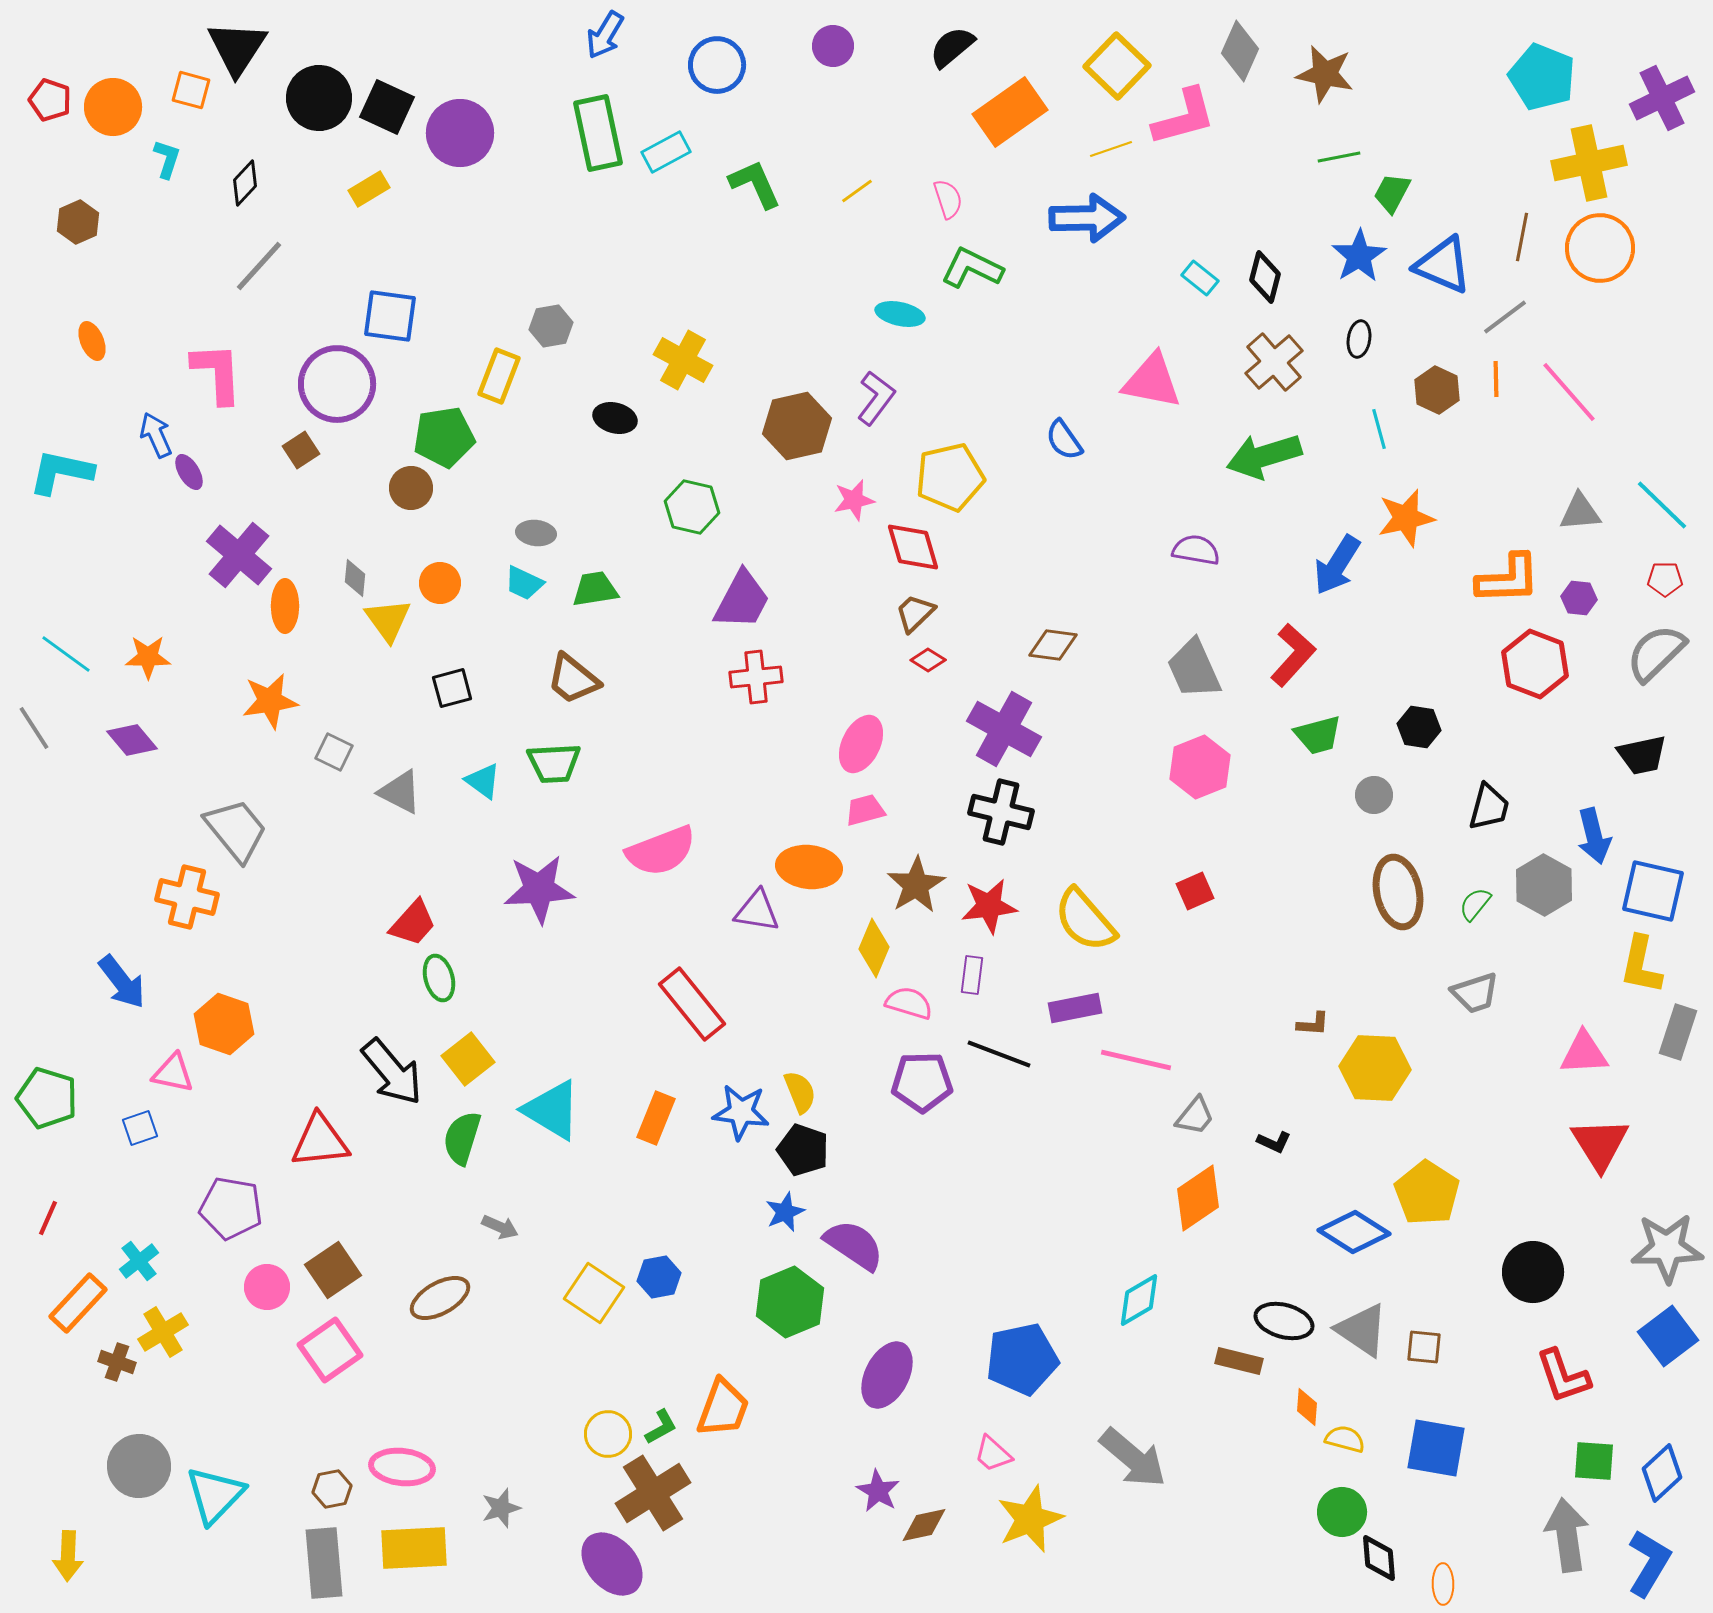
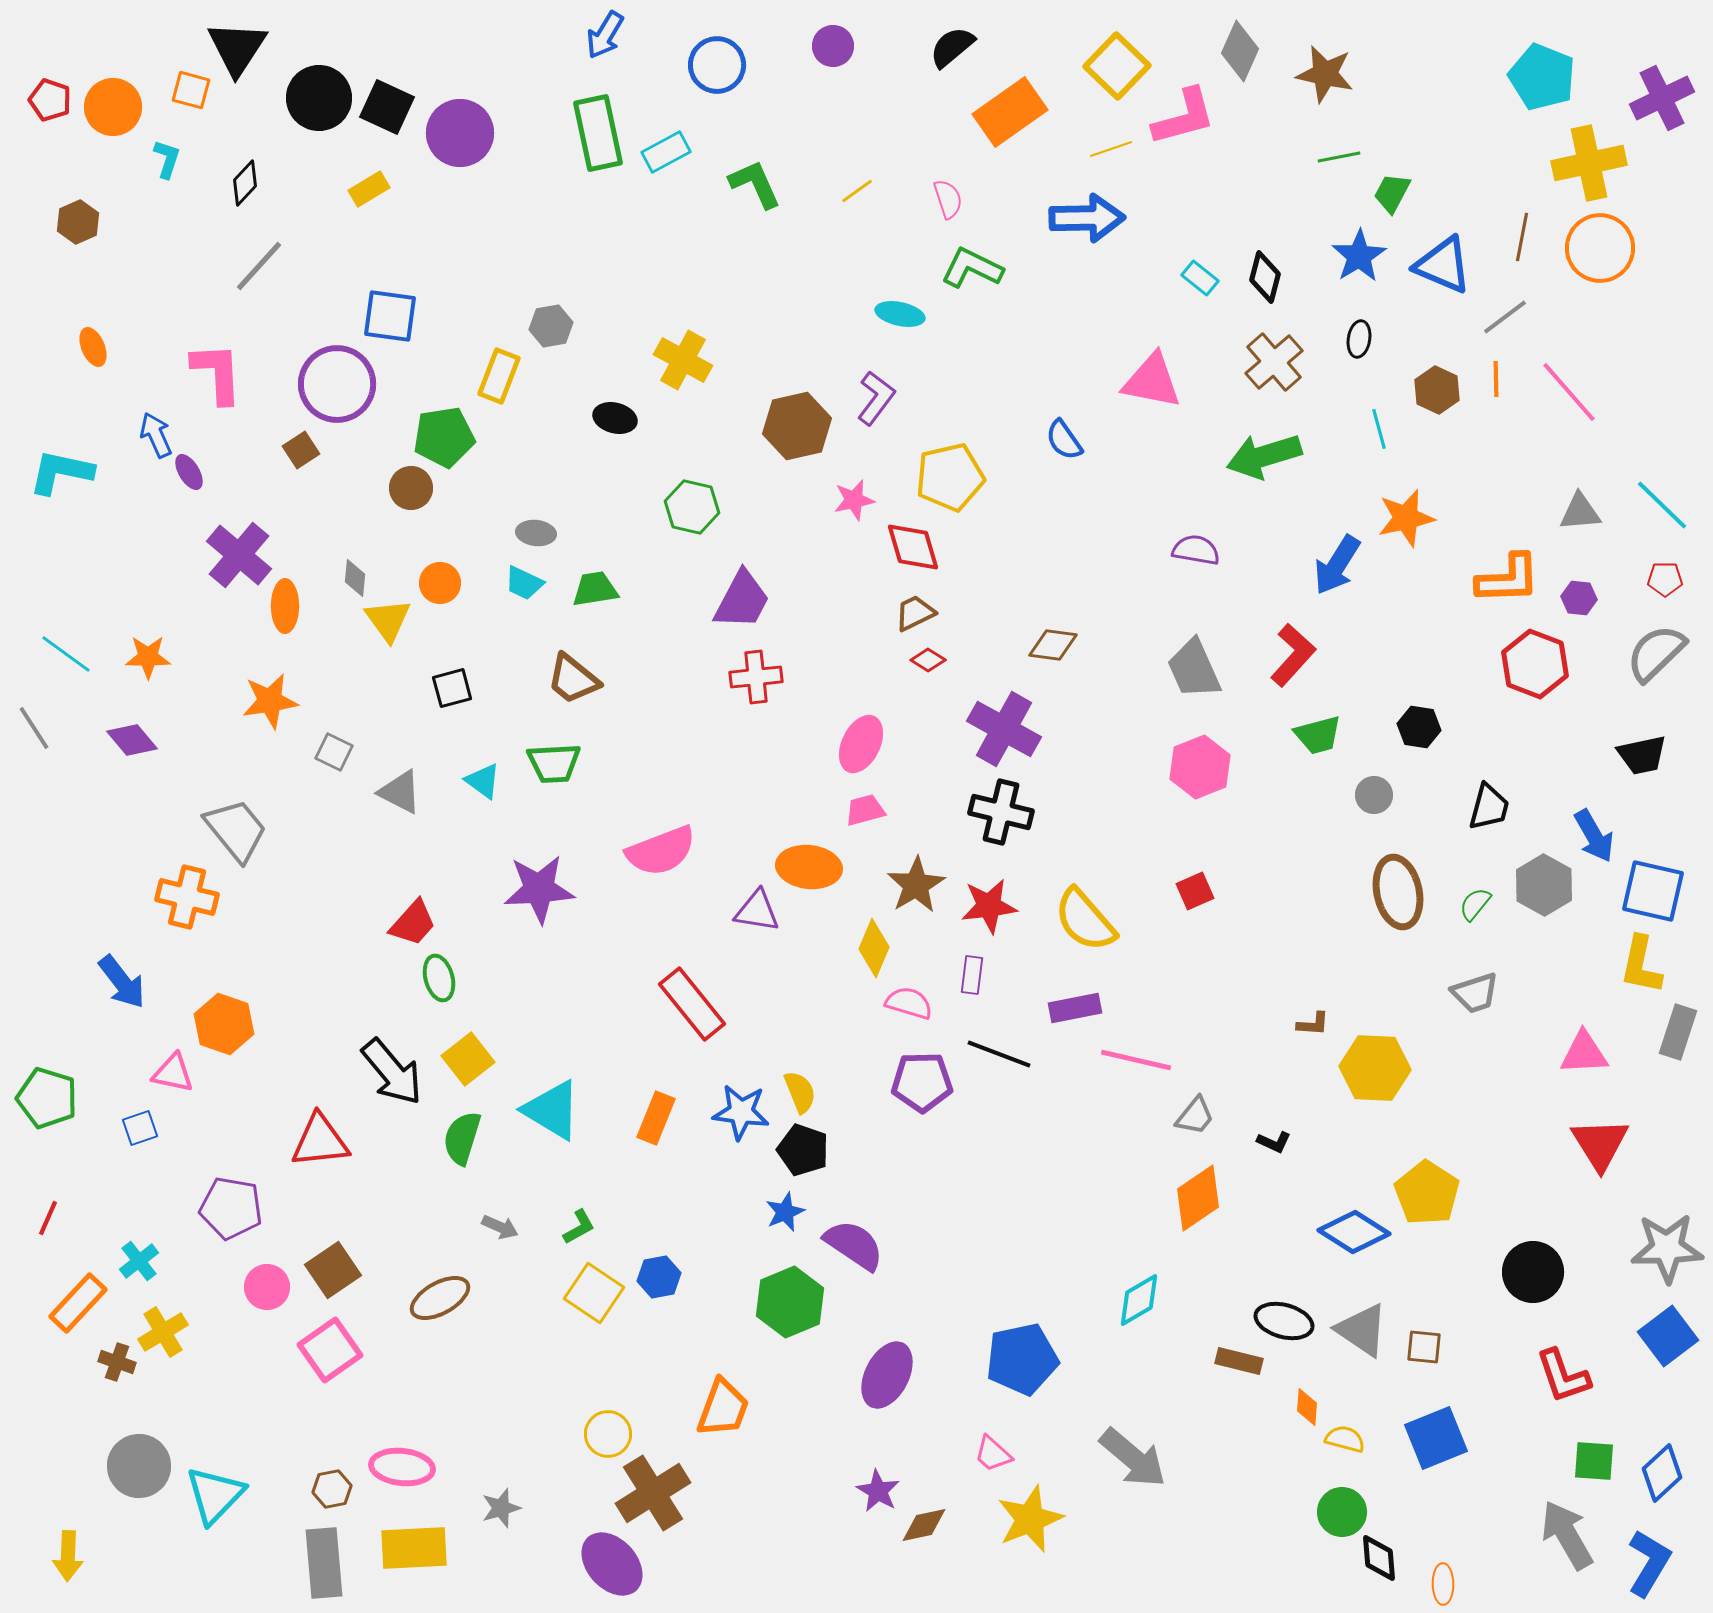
orange ellipse at (92, 341): moved 1 px right, 6 px down
brown trapezoid at (915, 613): rotated 18 degrees clockwise
blue arrow at (1594, 836): rotated 16 degrees counterclockwise
green L-shape at (661, 1427): moved 82 px left, 200 px up
blue square at (1436, 1448): moved 10 px up; rotated 32 degrees counterclockwise
gray arrow at (1567, 1535): rotated 22 degrees counterclockwise
